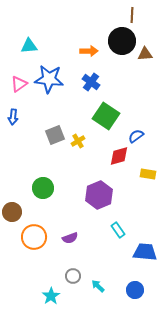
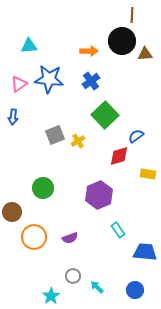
blue cross: moved 1 px up; rotated 18 degrees clockwise
green square: moved 1 px left, 1 px up; rotated 12 degrees clockwise
cyan arrow: moved 1 px left, 1 px down
